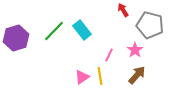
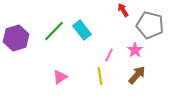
pink triangle: moved 22 px left
